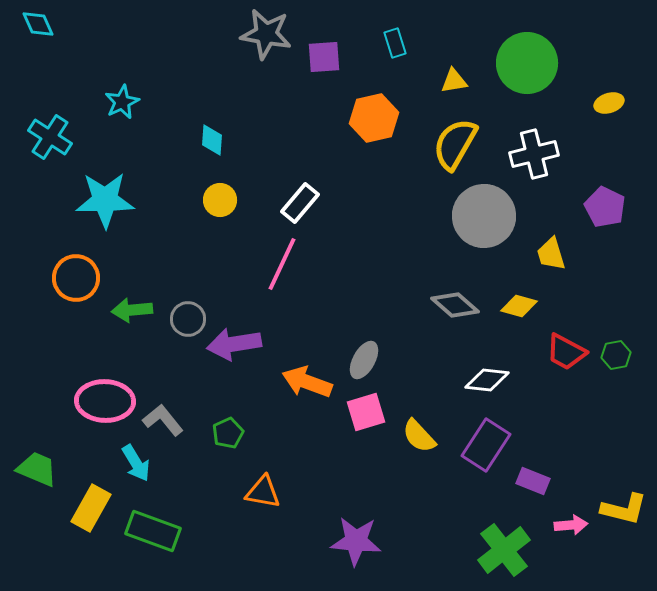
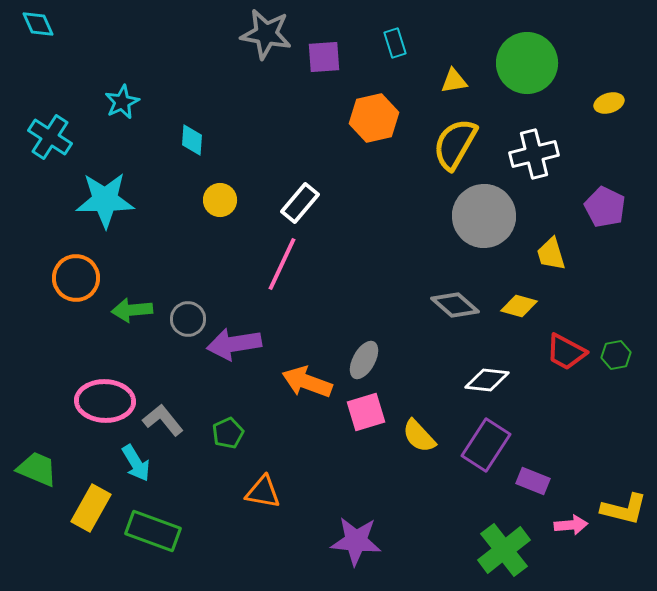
cyan diamond at (212, 140): moved 20 px left
